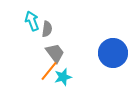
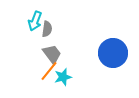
cyan arrow: moved 3 px right; rotated 138 degrees counterclockwise
gray trapezoid: moved 3 px left, 1 px down
